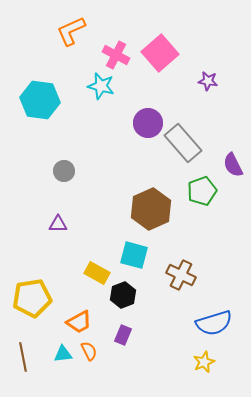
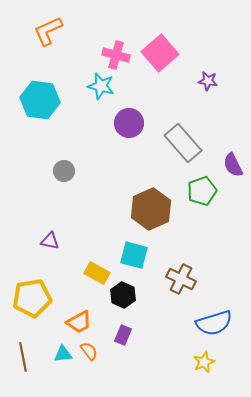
orange L-shape: moved 23 px left
pink cross: rotated 12 degrees counterclockwise
purple circle: moved 19 px left
purple triangle: moved 8 px left, 17 px down; rotated 12 degrees clockwise
brown cross: moved 4 px down
black hexagon: rotated 15 degrees counterclockwise
orange semicircle: rotated 12 degrees counterclockwise
